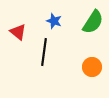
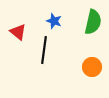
green semicircle: rotated 20 degrees counterclockwise
black line: moved 2 px up
